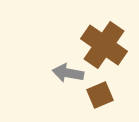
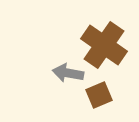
brown square: moved 1 px left
